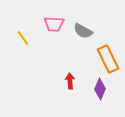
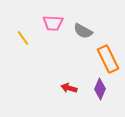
pink trapezoid: moved 1 px left, 1 px up
red arrow: moved 1 px left, 7 px down; rotated 70 degrees counterclockwise
